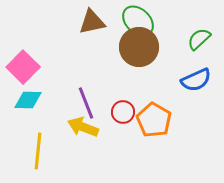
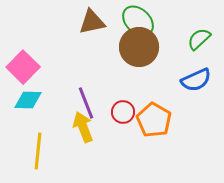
yellow arrow: rotated 48 degrees clockwise
